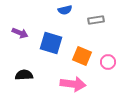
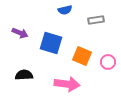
pink arrow: moved 6 px left
